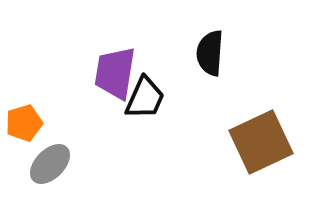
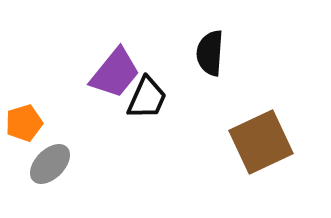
purple trapezoid: rotated 150 degrees counterclockwise
black trapezoid: moved 2 px right
